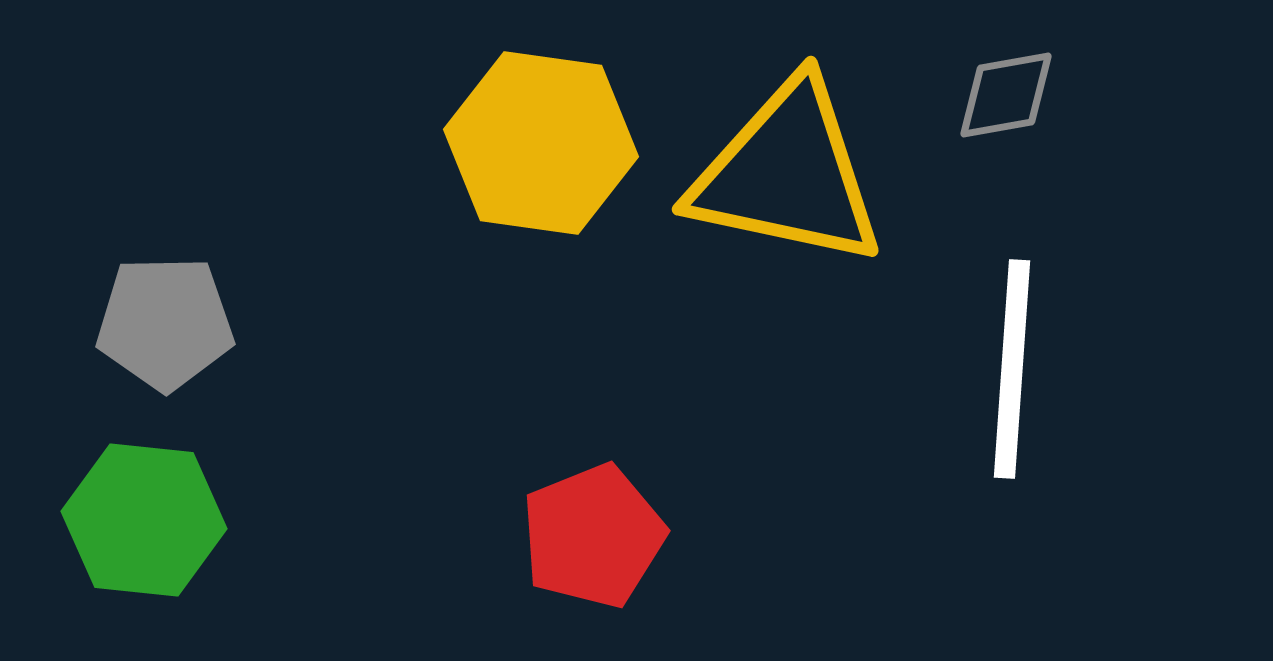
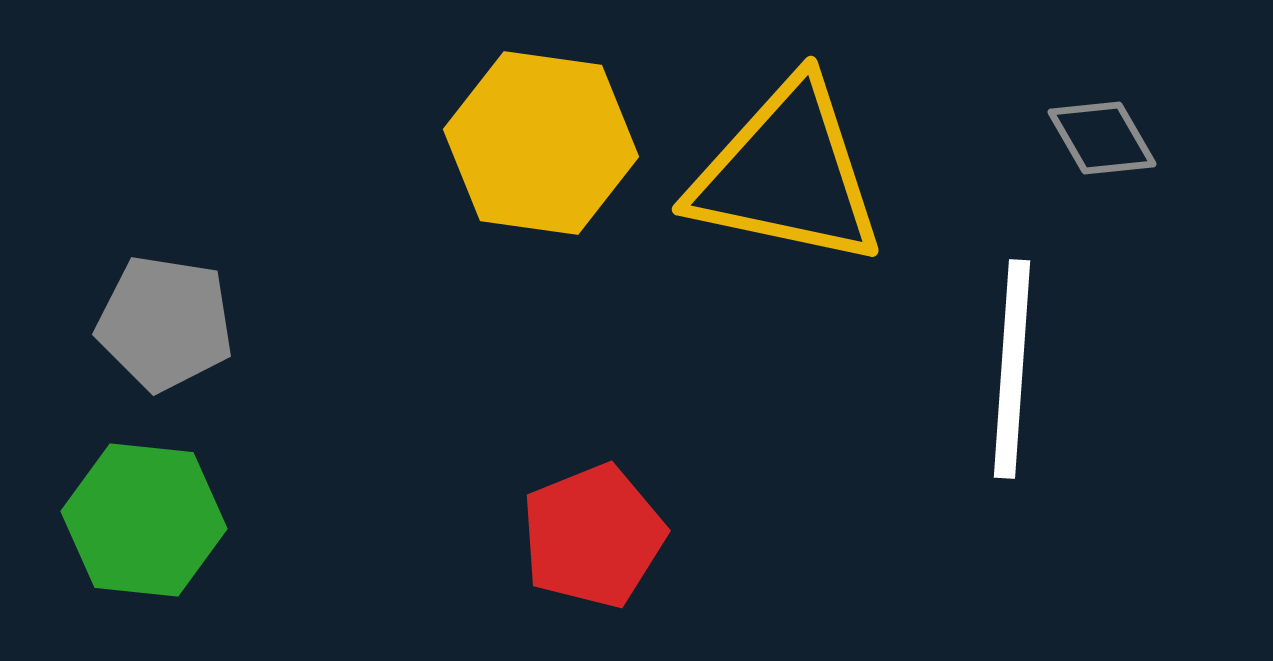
gray diamond: moved 96 px right, 43 px down; rotated 70 degrees clockwise
gray pentagon: rotated 10 degrees clockwise
